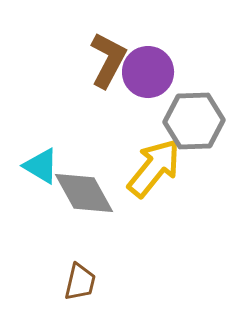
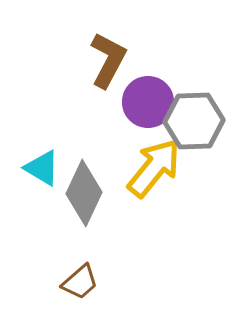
purple circle: moved 30 px down
cyan triangle: moved 1 px right, 2 px down
gray diamond: rotated 54 degrees clockwise
brown trapezoid: rotated 36 degrees clockwise
